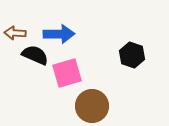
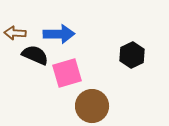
black hexagon: rotated 15 degrees clockwise
